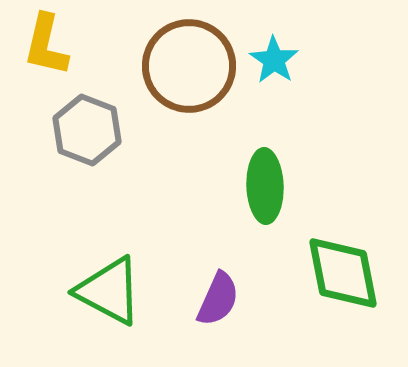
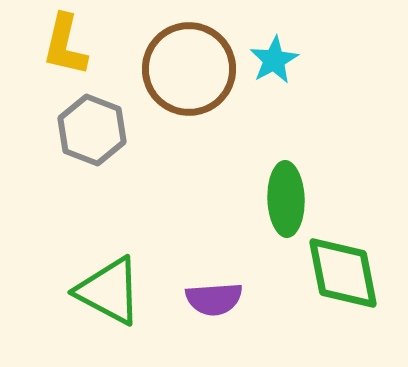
yellow L-shape: moved 19 px right
cyan star: rotated 9 degrees clockwise
brown circle: moved 3 px down
gray hexagon: moved 5 px right
green ellipse: moved 21 px right, 13 px down
purple semicircle: moved 4 px left; rotated 62 degrees clockwise
